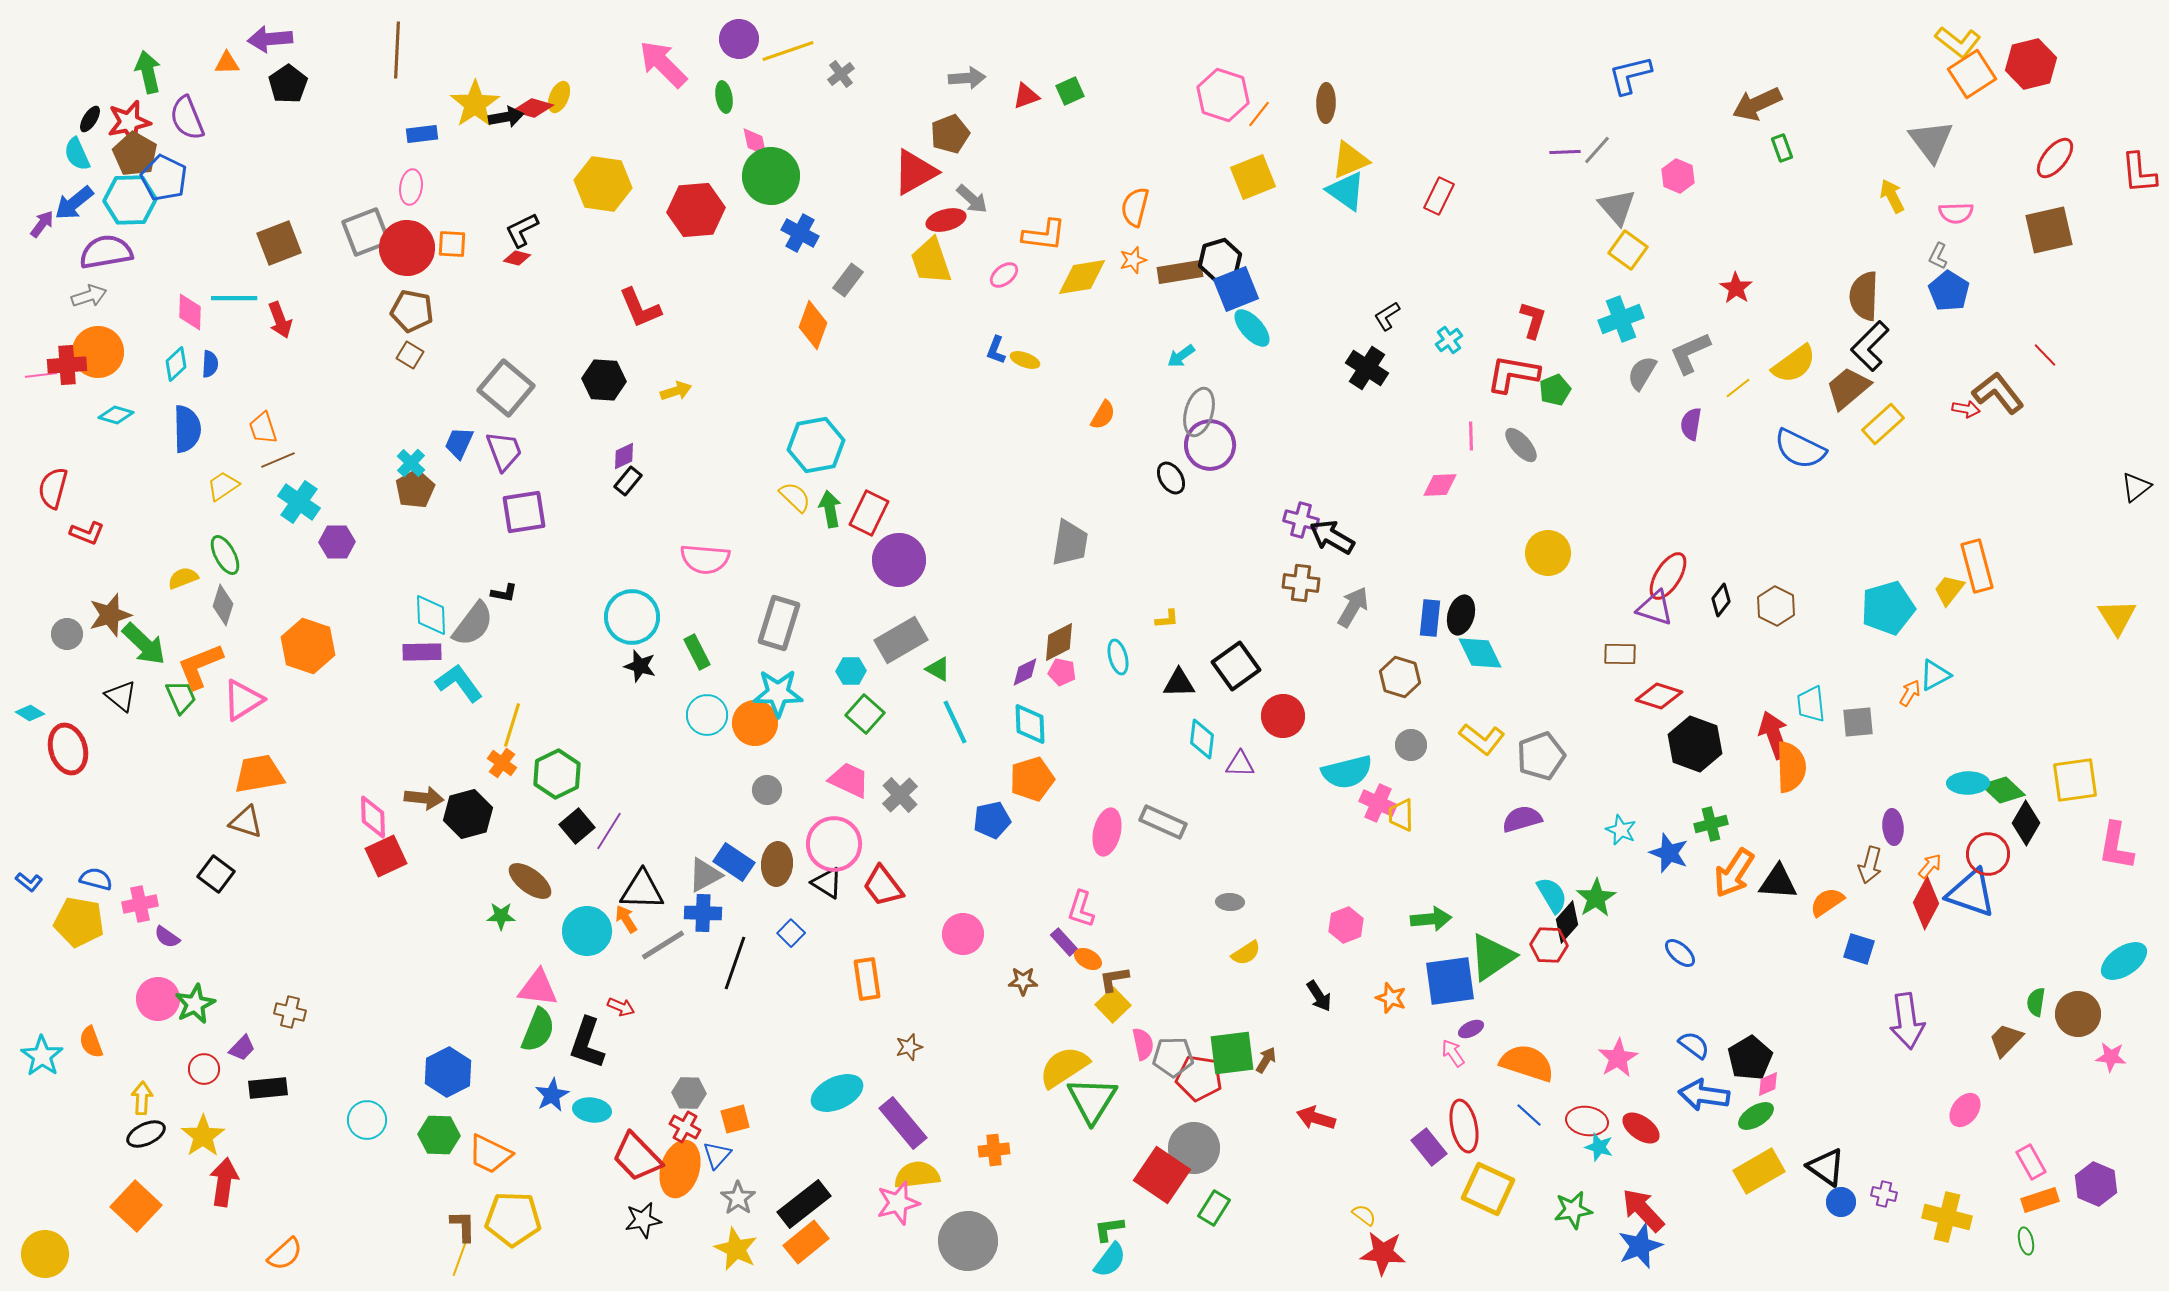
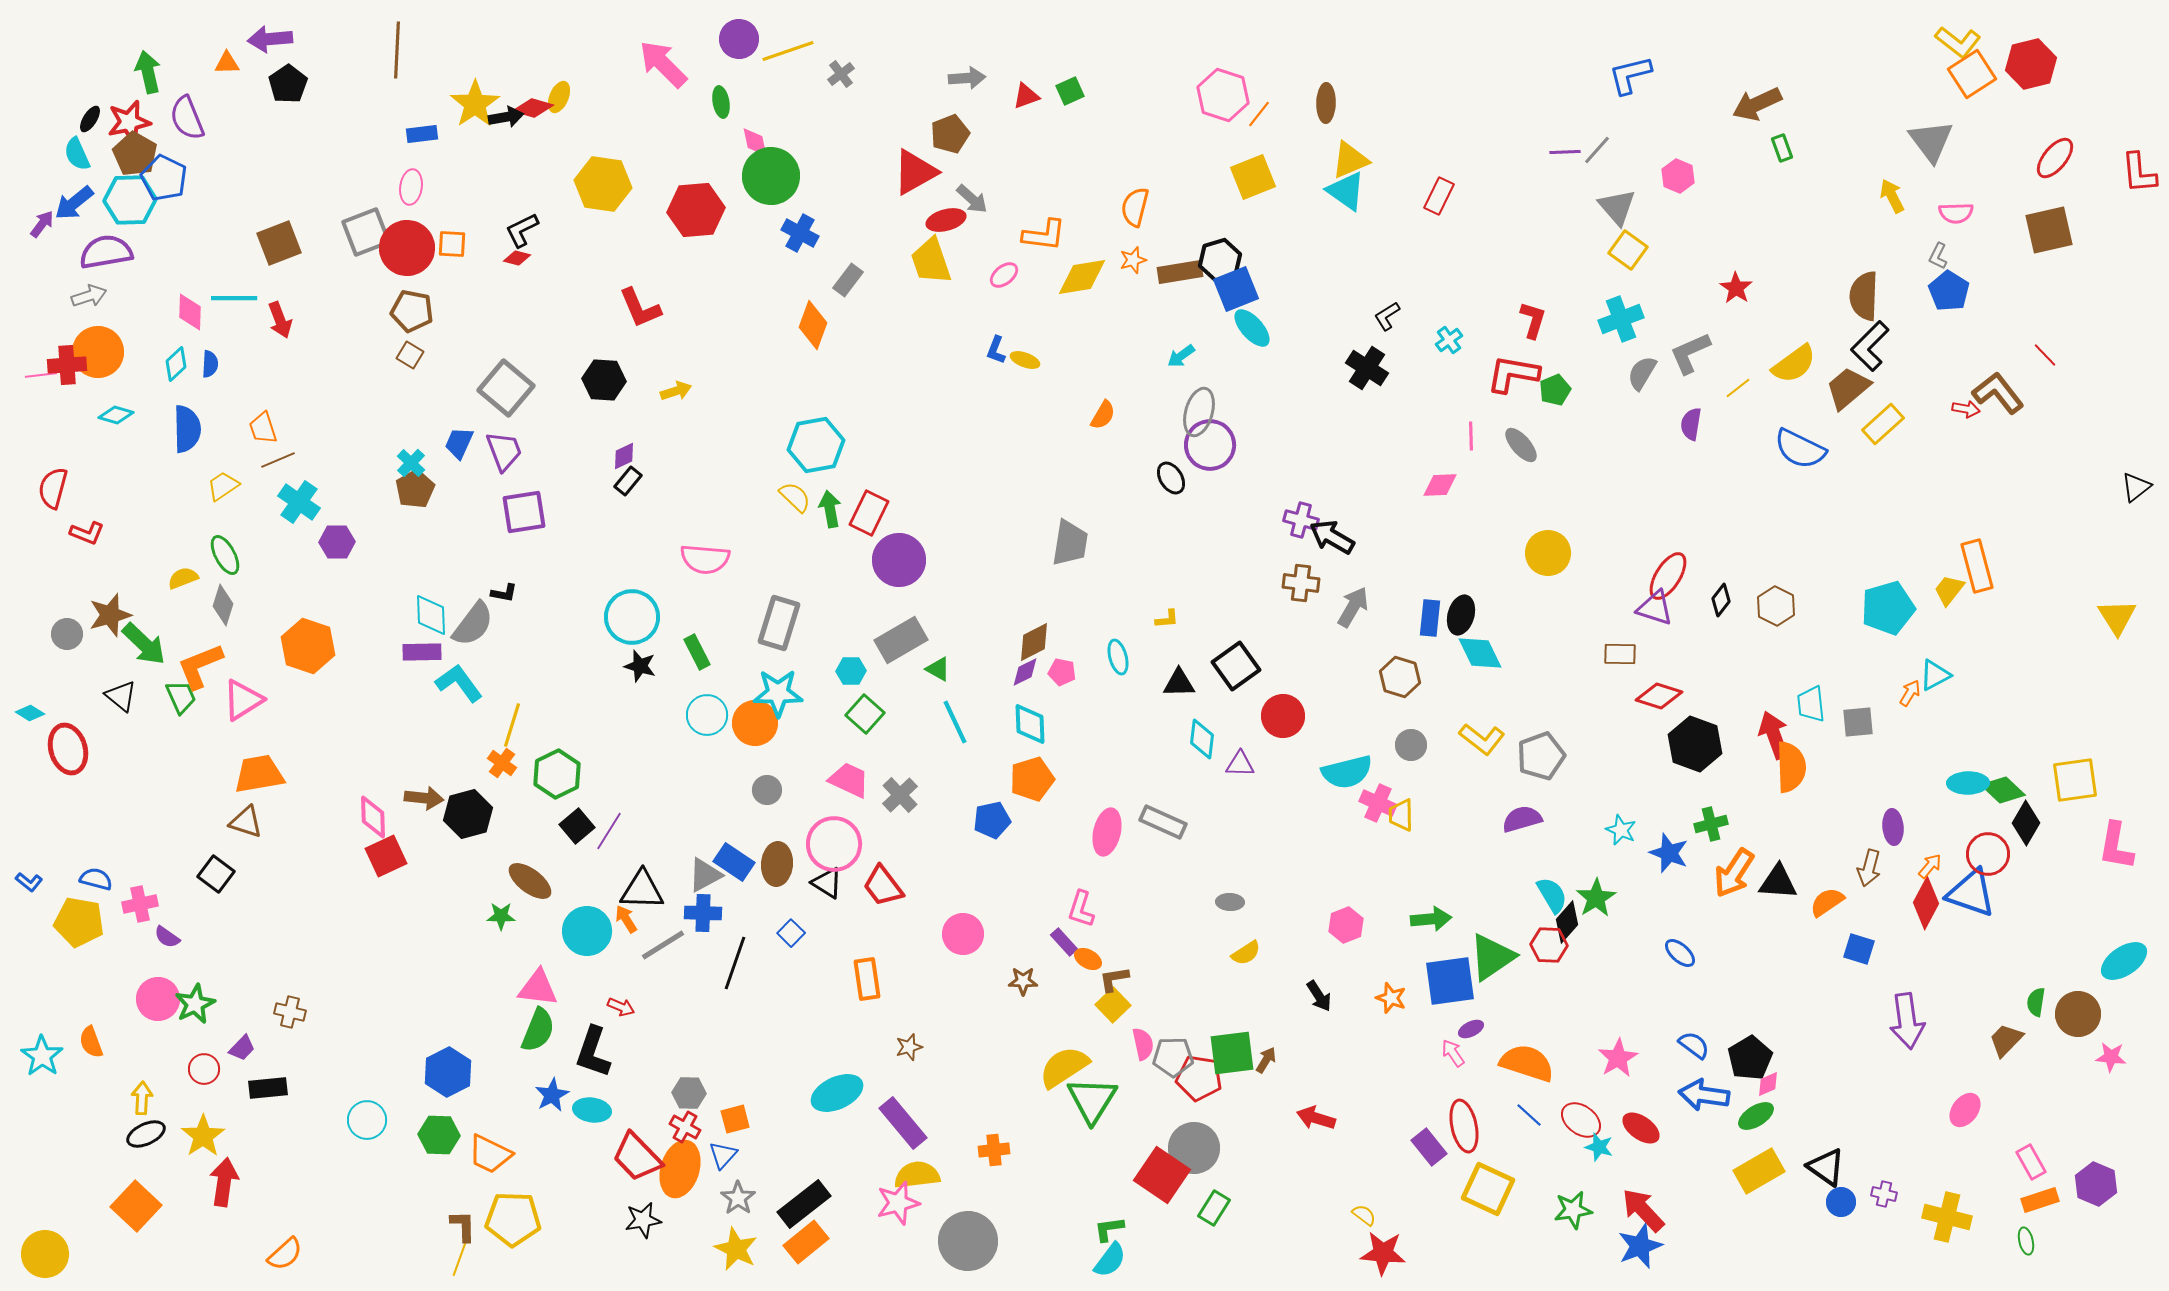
green ellipse at (724, 97): moved 3 px left, 5 px down
brown diamond at (1059, 642): moved 25 px left
brown arrow at (1870, 865): moved 1 px left, 3 px down
black L-shape at (587, 1043): moved 6 px right, 9 px down
red ellipse at (1587, 1121): moved 6 px left, 1 px up; rotated 27 degrees clockwise
blue triangle at (717, 1155): moved 6 px right
